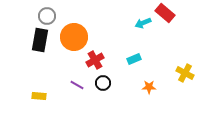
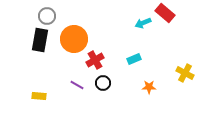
orange circle: moved 2 px down
